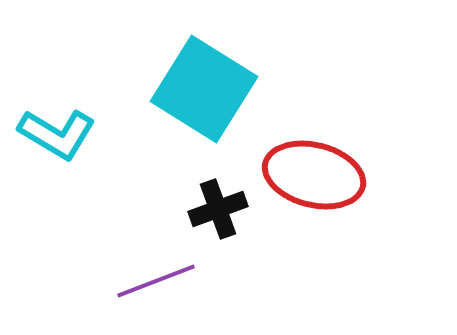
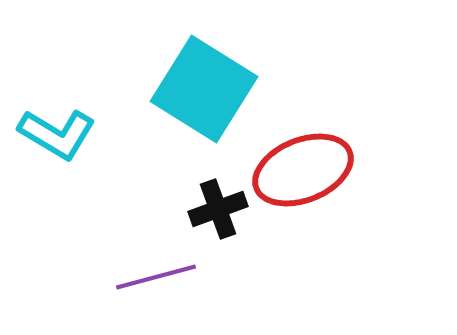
red ellipse: moved 11 px left, 5 px up; rotated 36 degrees counterclockwise
purple line: moved 4 px up; rotated 6 degrees clockwise
